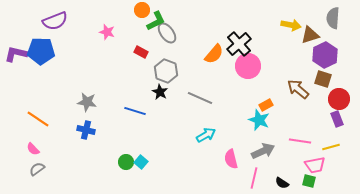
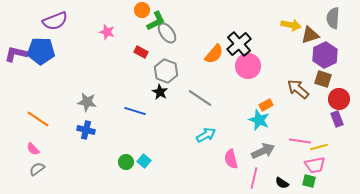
gray line at (200, 98): rotated 10 degrees clockwise
yellow line at (331, 147): moved 12 px left
cyan square at (141, 162): moved 3 px right, 1 px up
